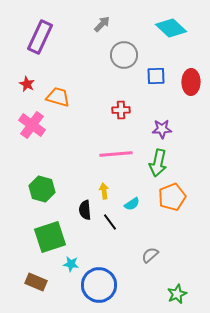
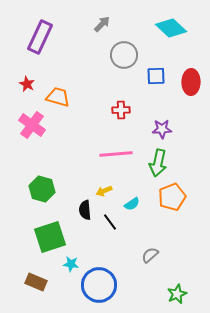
yellow arrow: rotated 105 degrees counterclockwise
